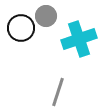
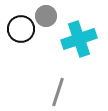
black circle: moved 1 px down
